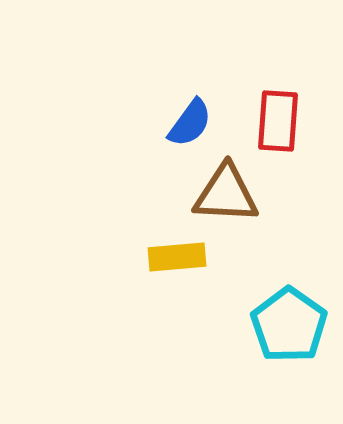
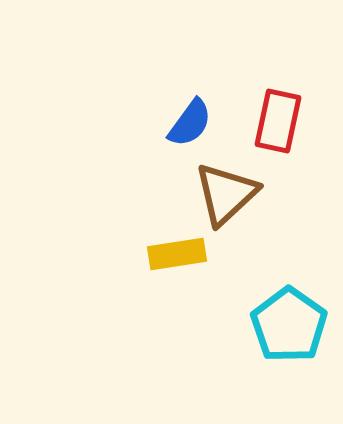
red rectangle: rotated 8 degrees clockwise
brown triangle: rotated 46 degrees counterclockwise
yellow rectangle: moved 3 px up; rotated 4 degrees counterclockwise
